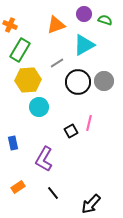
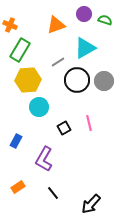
cyan triangle: moved 1 px right, 3 px down
gray line: moved 1 px right, 1 px up
black circle: moved 1 px left, 2 px up
pink line: rotated 28 degrees counterclockwise
black square: moved 7 px left, 3 px up
blue rectangle: moved 3 px right, 2 px up; rotated 40 degrees clockwise
